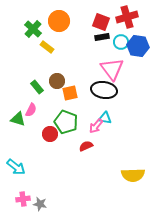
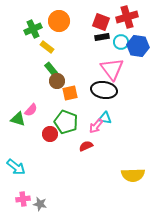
green cross: rotated 24 degrees clockwise
green rectangle: moved 14 px right, 18 px up
pink semicircle: rotated 16 degrees clockwise
